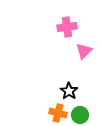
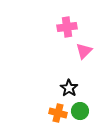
black star: moved 3 px up
green circle: moved 4 px up
